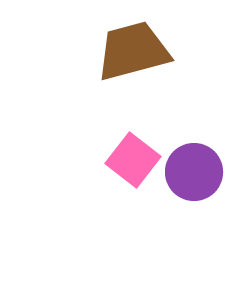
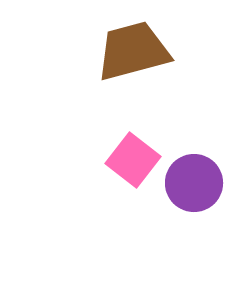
purple circle: moved 11 px down
